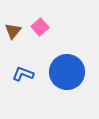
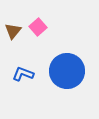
pink square: moved 2 px left
blue circle: moved 1 px up
